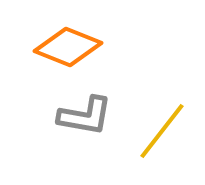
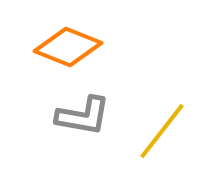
gray L-shape: moved 2 px left
